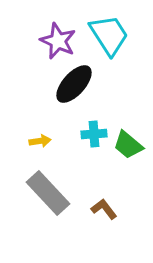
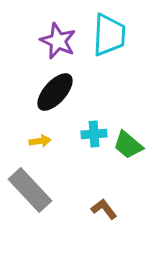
cyan trapezoid: rotated 36 degrees clockwise
black ellipse: moved 19 px left, 8 px down
gray rectangle: moved 18 px left, 3 px up
